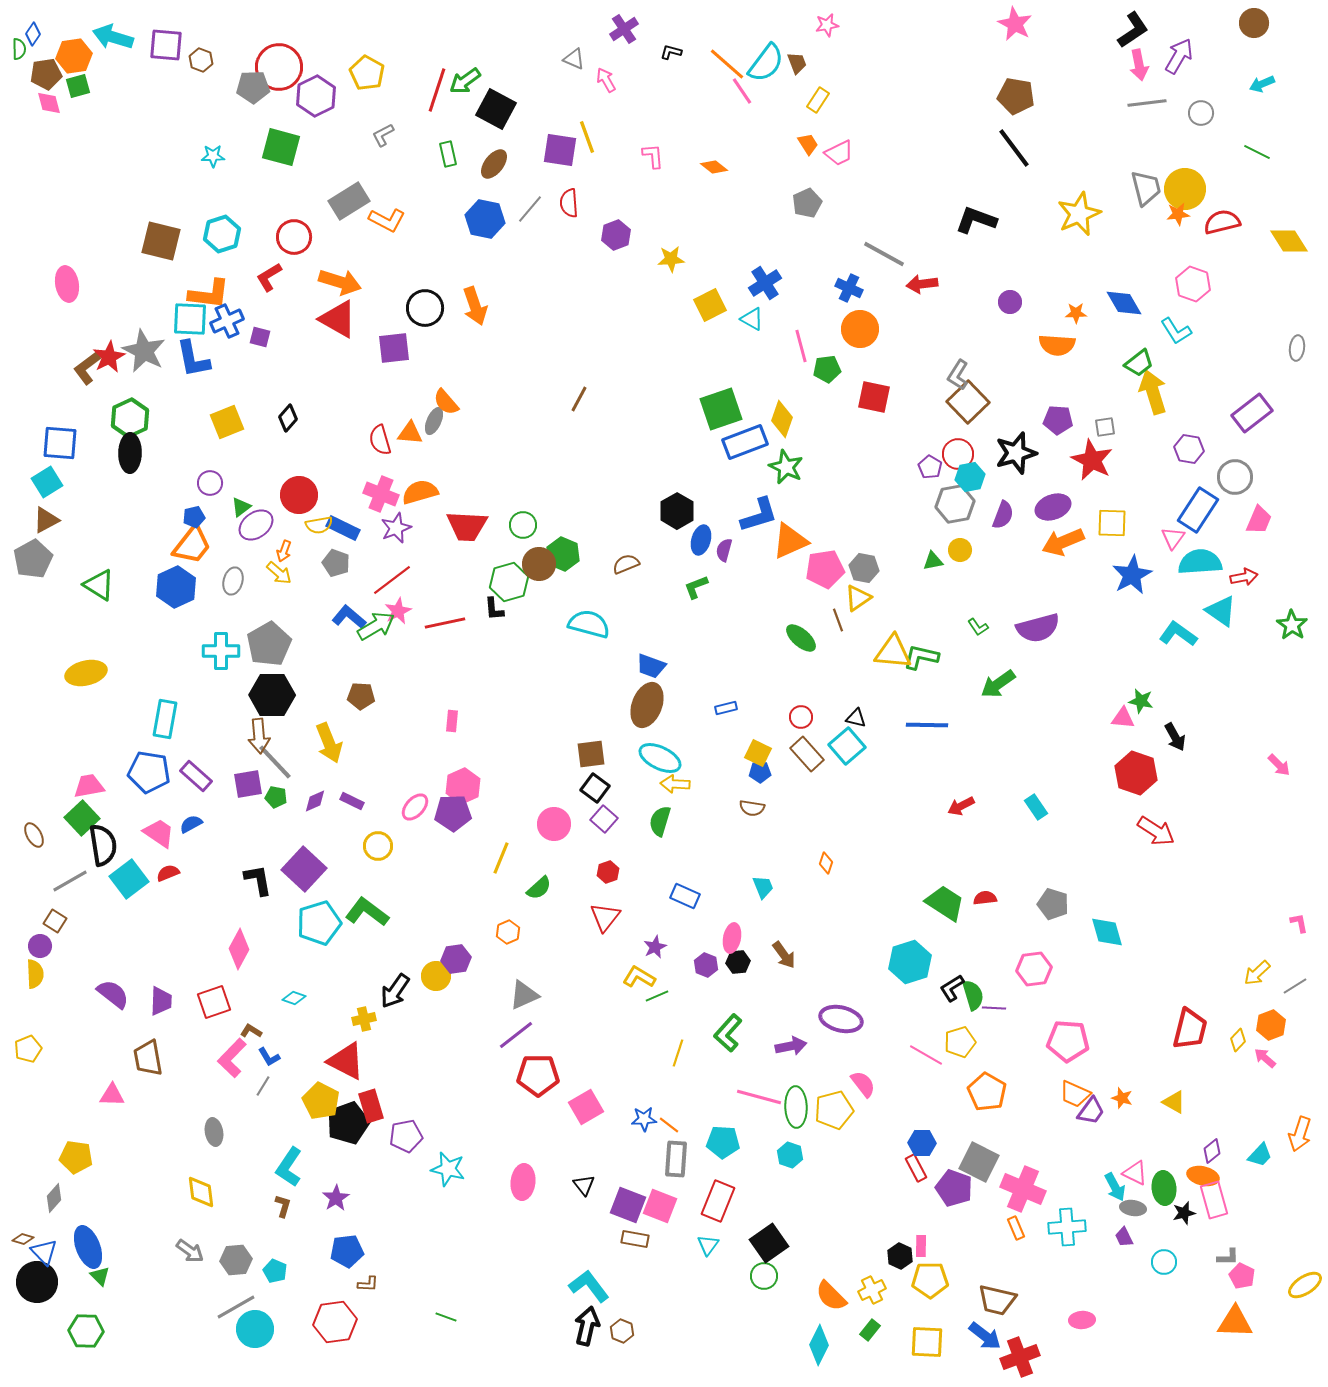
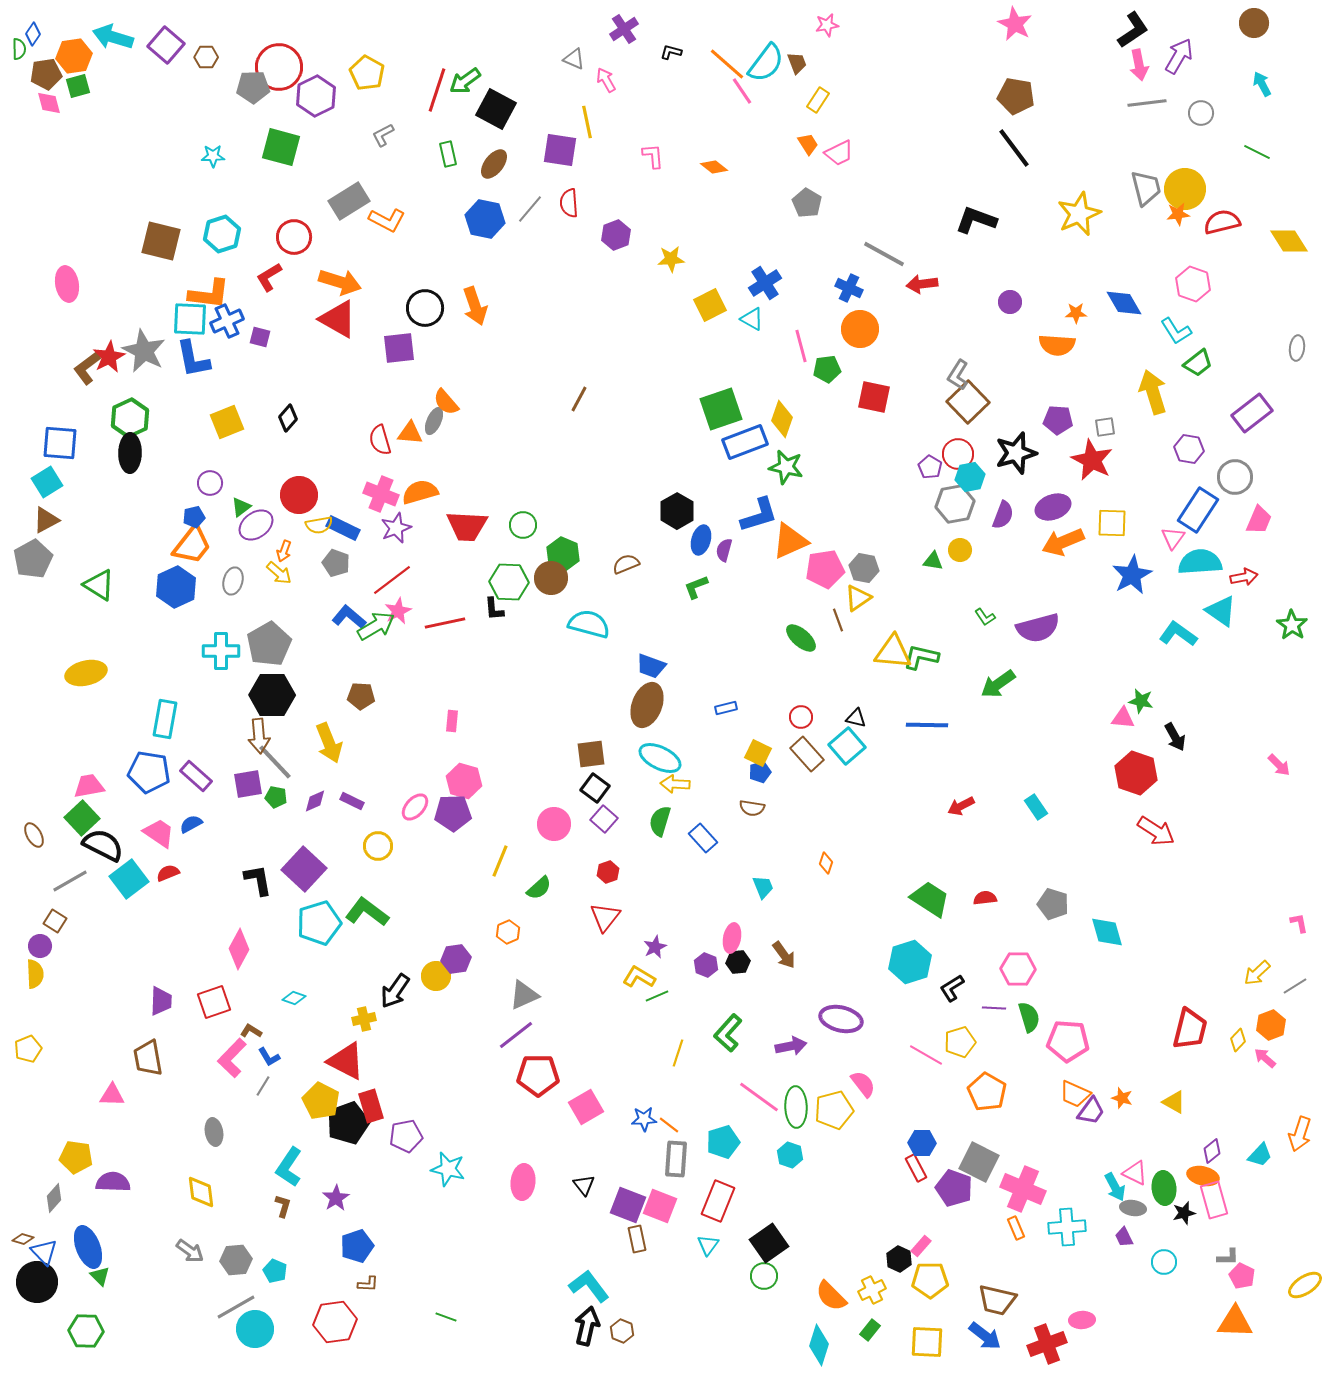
purple square at (166, 45): rotated 36 degrees clockwise
brown hexagon at (201, 60): moved 5 px right, 3 px up; rotated 20 degrees counterclockwise
cyan arrow at (1262, 84): rotated 85 degrees clockwise
yellow line at (587, 137): moved 15 px up; rotated 8 degrees clockwise
gray pentagon at (807, 203): rotated 16 degrees counterclockwise
purple square at (394, 348): moved 5 px right
green trapezoid at (1139, 363): moved 59 px right
green star at (786, 467): rotated 12 degrees counterclockwise
green triangle at (933, 561): rotated 20 degrees clockwise
brown circle at (539, 564): moved 12 px right, 14 px down
green hexagon at (509, 582): rotated 18 degrees clockwise
green L-shape at (978, 627): moved 7 px right, 10 px up
blue pentagon at (760, 772): rotated 15 degrees counterclockwise
pink hexagon at (463, 786): moved 1 px right, 5 px up; rotated 20 degrees counterclockwise
black semicircle at (103, 845): rotated 54 degrees counterclockwise
yellow line at (501, 858): moved 1 px left, 3 px down
blue rectangle at (685, 896): moved 18 px right, 58 px up; rotated 24 degrees clockwise
green trapezoid at (945, 903): moved 15 px left, 4 px up
pink hexagon at (1034, 969): moved 16 px left; rotated 8 degrees clockwise
purple semicircle at (113, 994): moved 188 px down; rotated 36 degrees counterclockwise
green semicircle at (973, 995): moved 56 px right, 22 px down
pink line at (759, 1097): rotated 21 degrees clockwise
cyan pentagon at (723, 1142): rotated 20 degrees counterclockwise
brown rectangle at (635, 1239): moved 2 px right; rotated 68 degrees clockwise
pink rectangle at (921, 1246): rotated 40 degrees clockwise
blue pentagon at (347, 1251): moved 10 px right, 5 px up; rotated 12 degrees counterclockwise
black hexagon at (900, 1256): moved 1 px left, 3 px down
cyan diamond at (819, 1345): rotated 9 degrees counterclockwise
red cross at (1020, 1357): moved 27 px right, 13 px up
